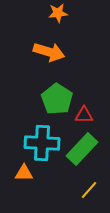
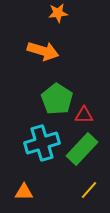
orange arrow: moved 6 px left, 1 px up
cyan cross: rotated 20 degrees counterclockwise
orange triangle: moved 19 px down
